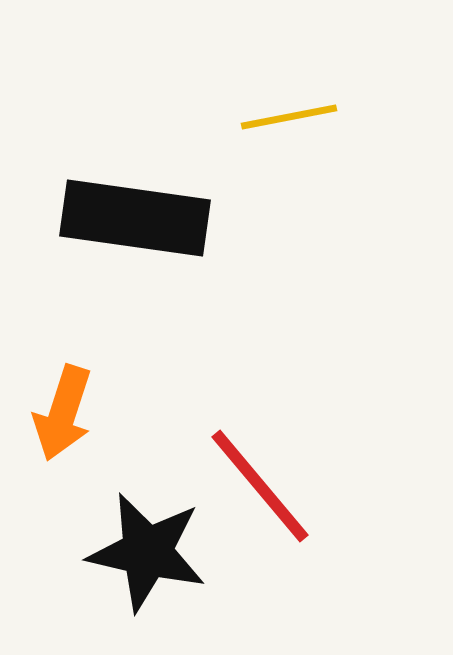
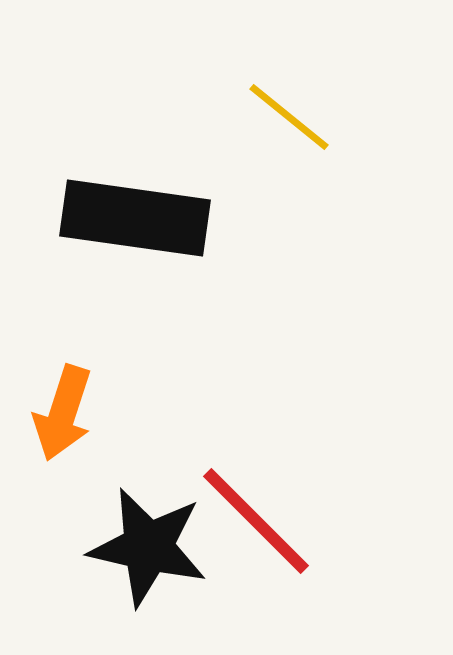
yellow line: rotated 50 degrees clockwise
red line: moved 4 px left, 35 px down; rotated 5 degrees counterclockwise
black star: moved 1 px right, 5 px up
